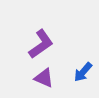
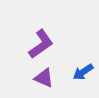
blue arrow: rotated 15 degrees clockwise
